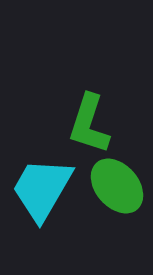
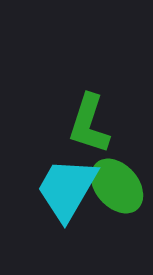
cyan trapezoid: moved 25 px right
